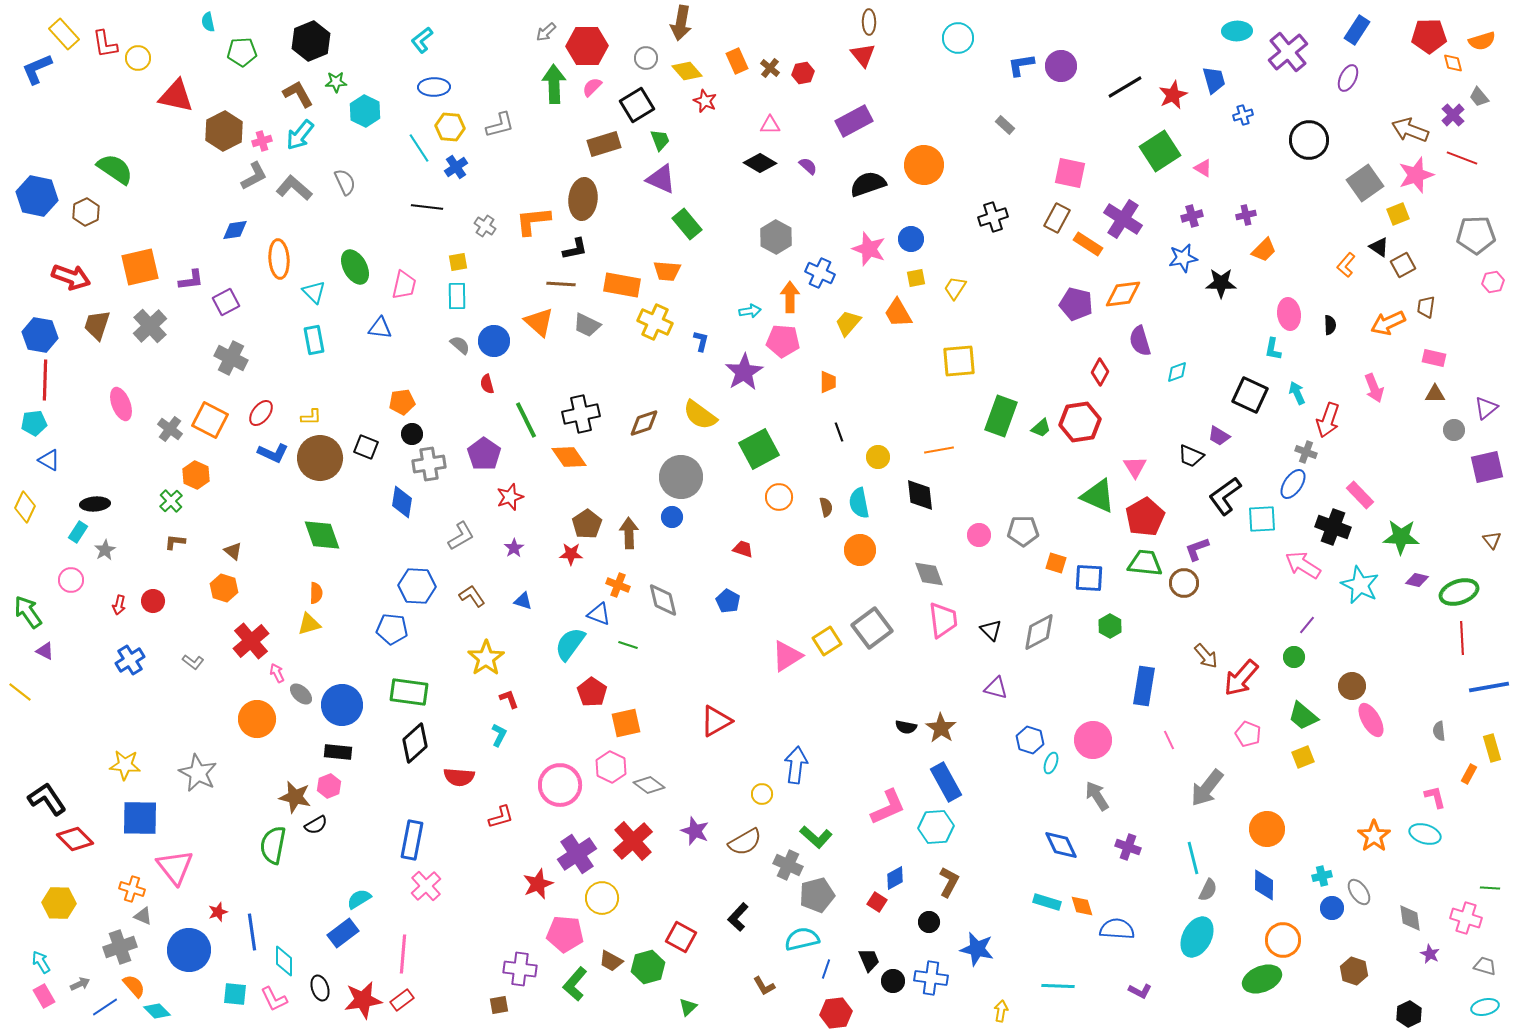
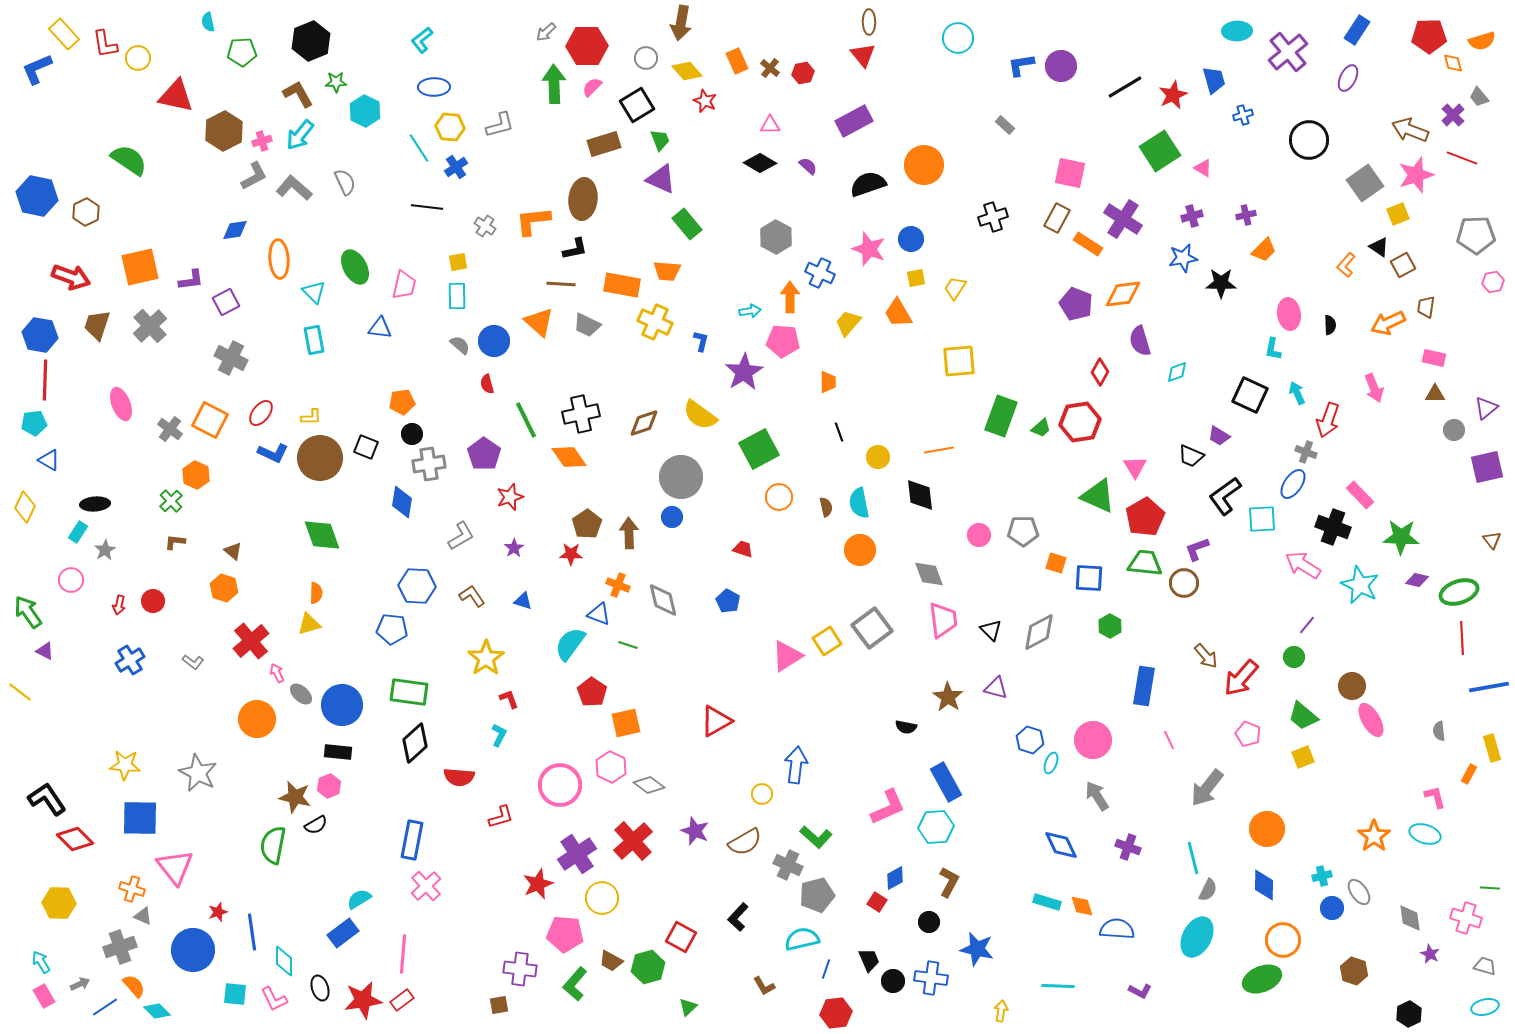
green semicircle at (115, 169): moved 14 px right, 9 px up
purple pentagon at (1076, 304): rotated 8 degrees clockwise
brown star at (941, 728): moved 7 px right, 31 px up
blue circle at (189, 950): moved 4 px right
